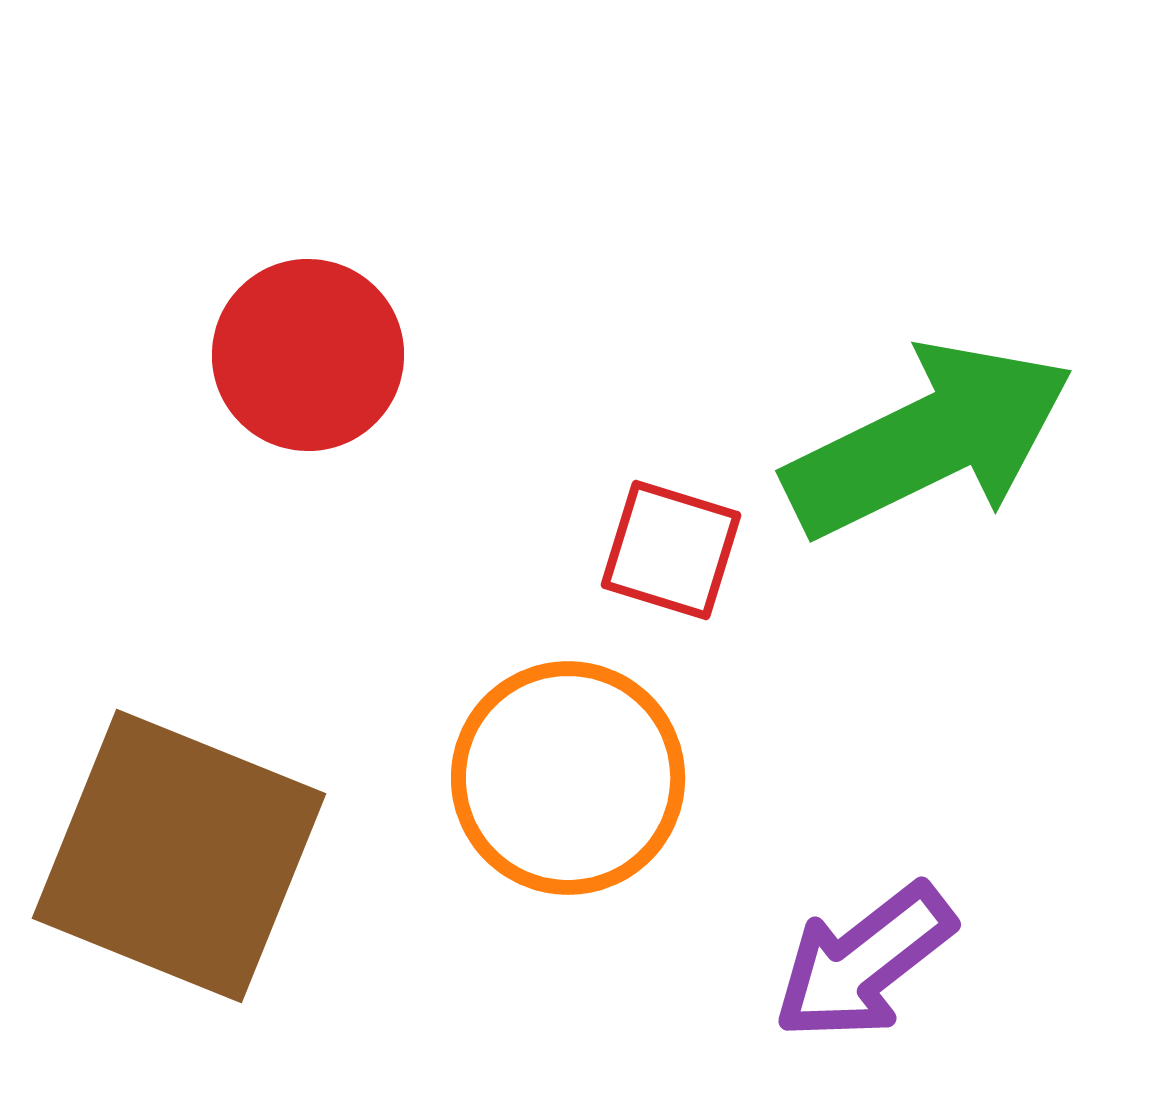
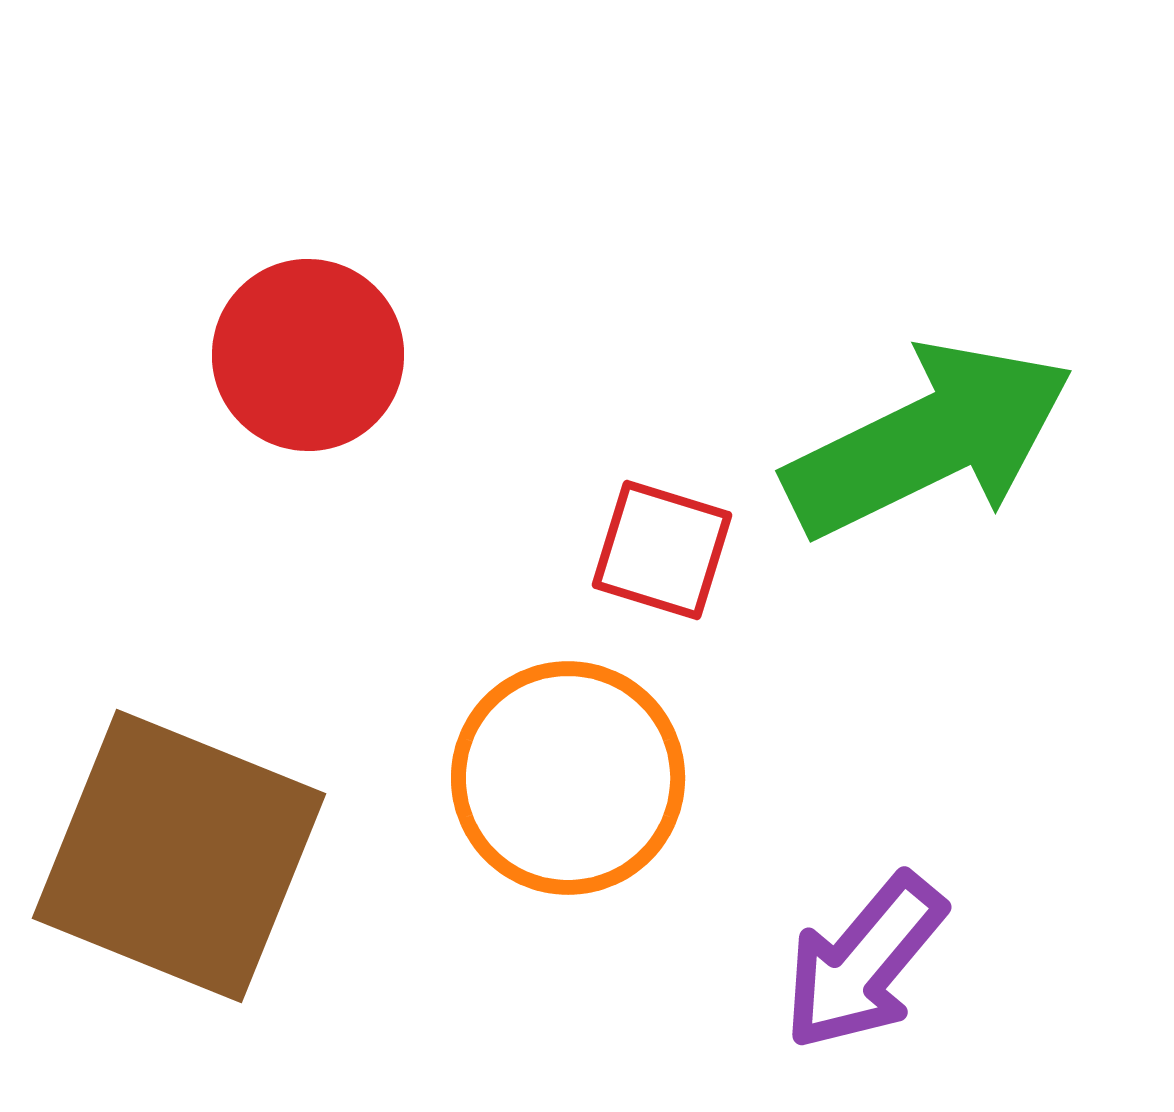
red square: moved 9 px left
purple arrow: rotated 12 degrees counterclockwise
